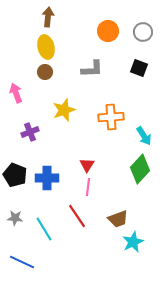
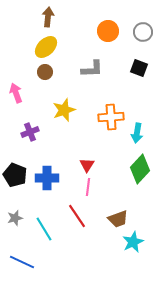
yellow ellipse: rotated 60 degrees clockwise
cyan arrow: moved 7 px left, 3 px up; rotated 42 degrees clockwise
gray star: rotated 21 degrees counterclockwise
